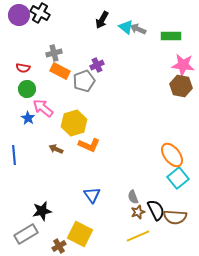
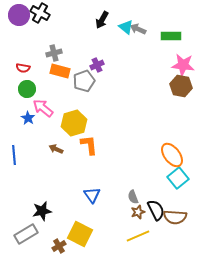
orange rectangle: rotated 12 degrees counterclockwise
orange L-shape: rotated 120 degrees counterclockwise
